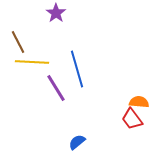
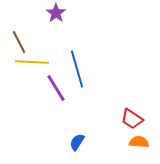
brown line: moved 1 px right
orange semicircle: moved 40 px down
red trapezoid: rotated 20 degrees counterclockwise
blue semicircle: rotated 18 degrees counterclockwise
